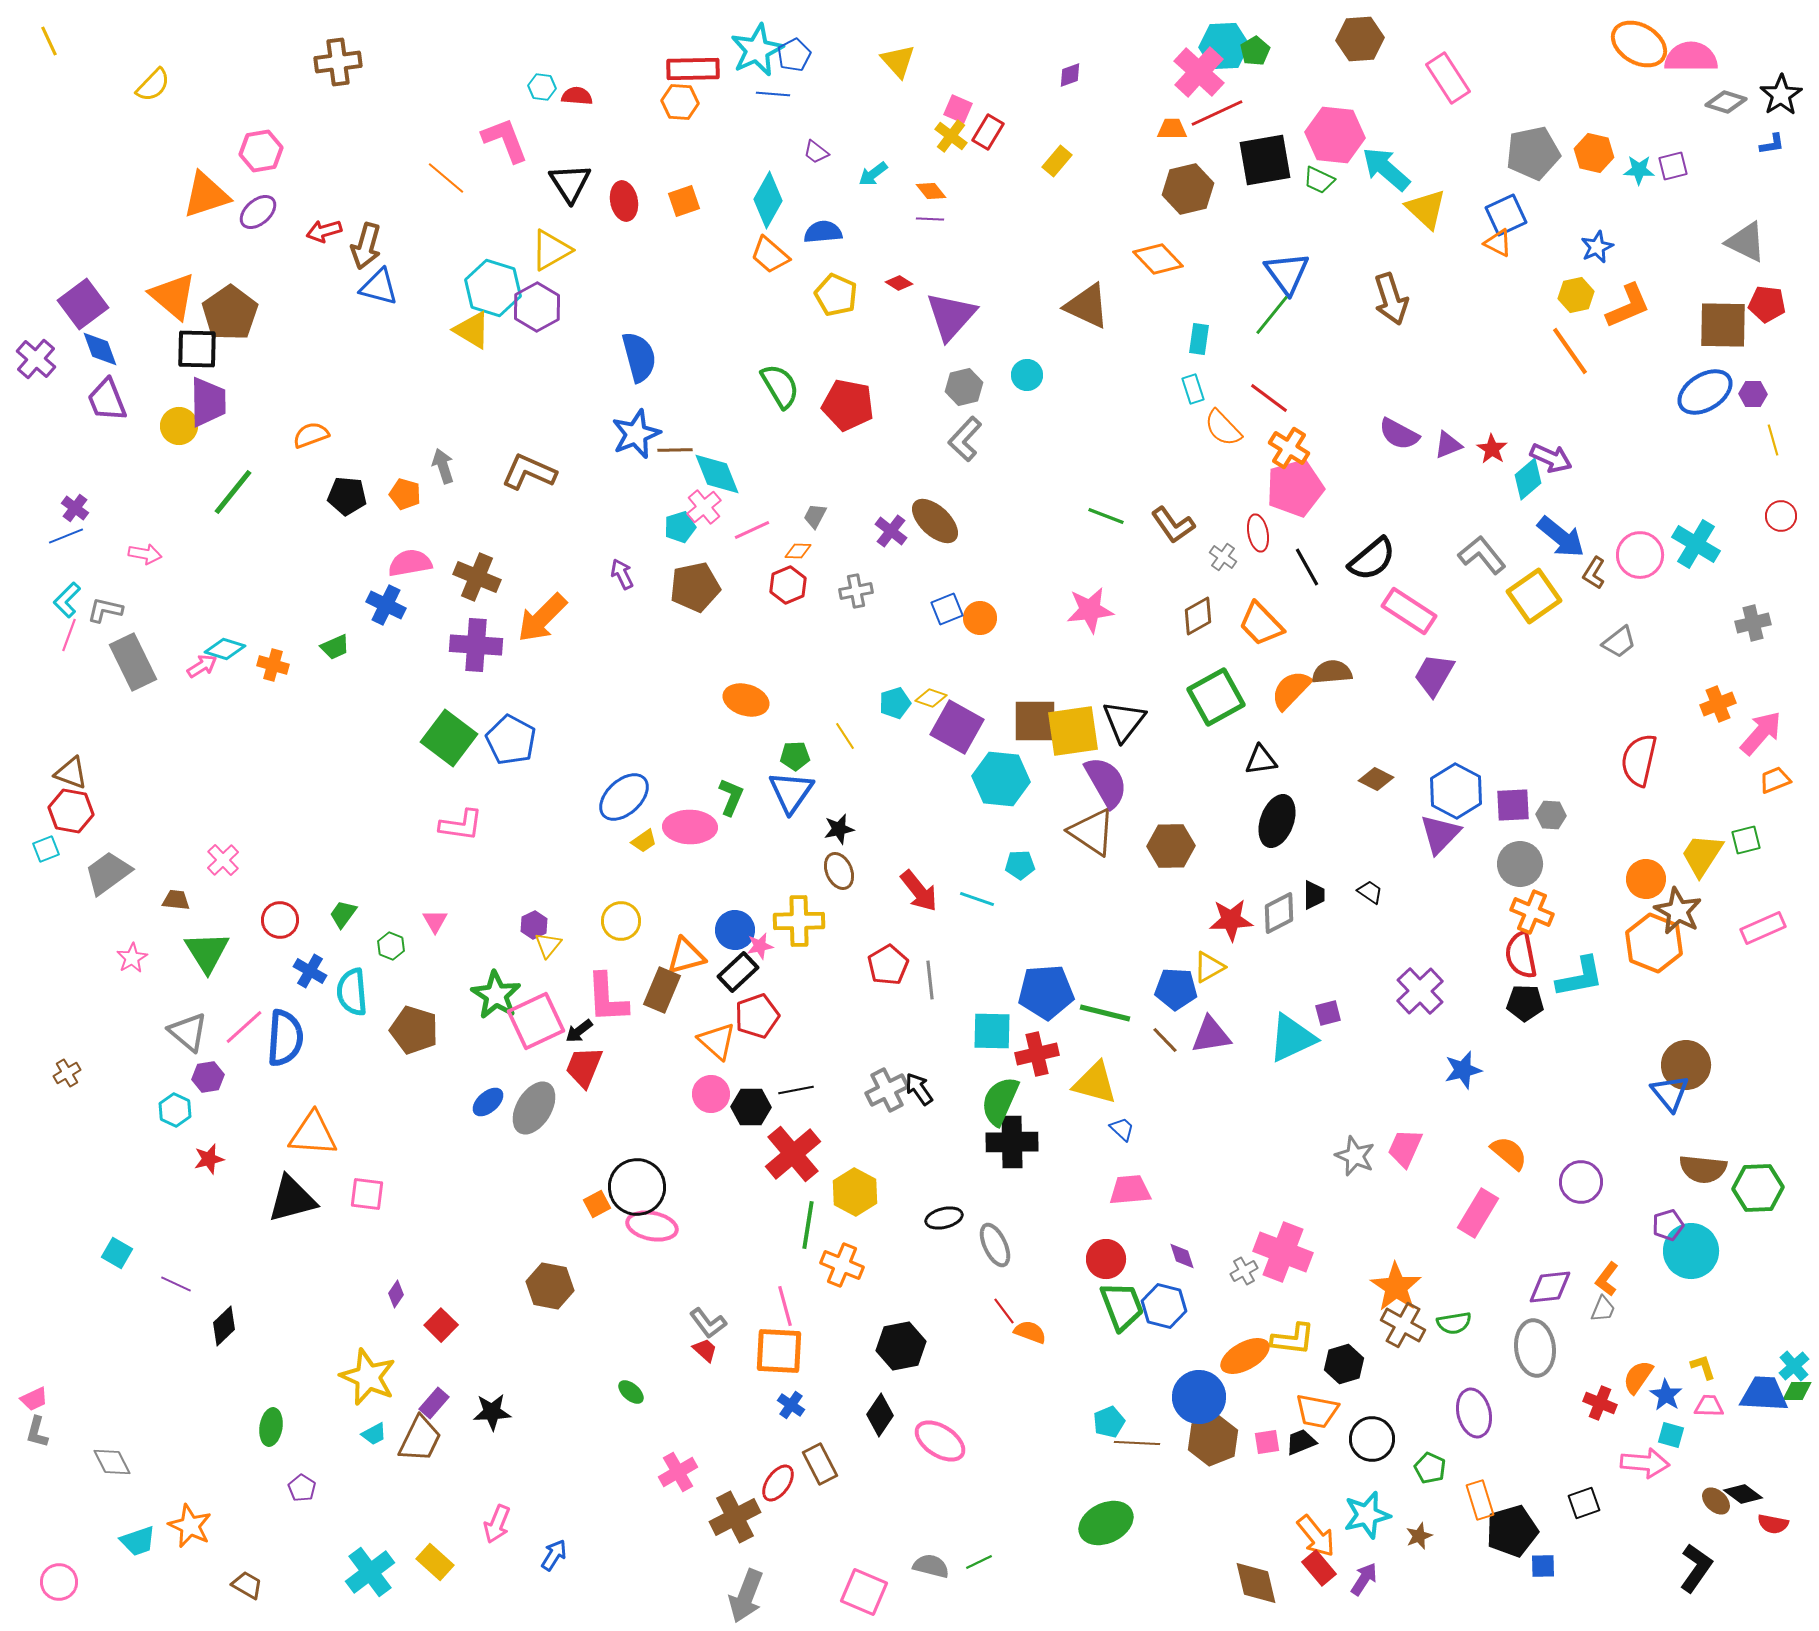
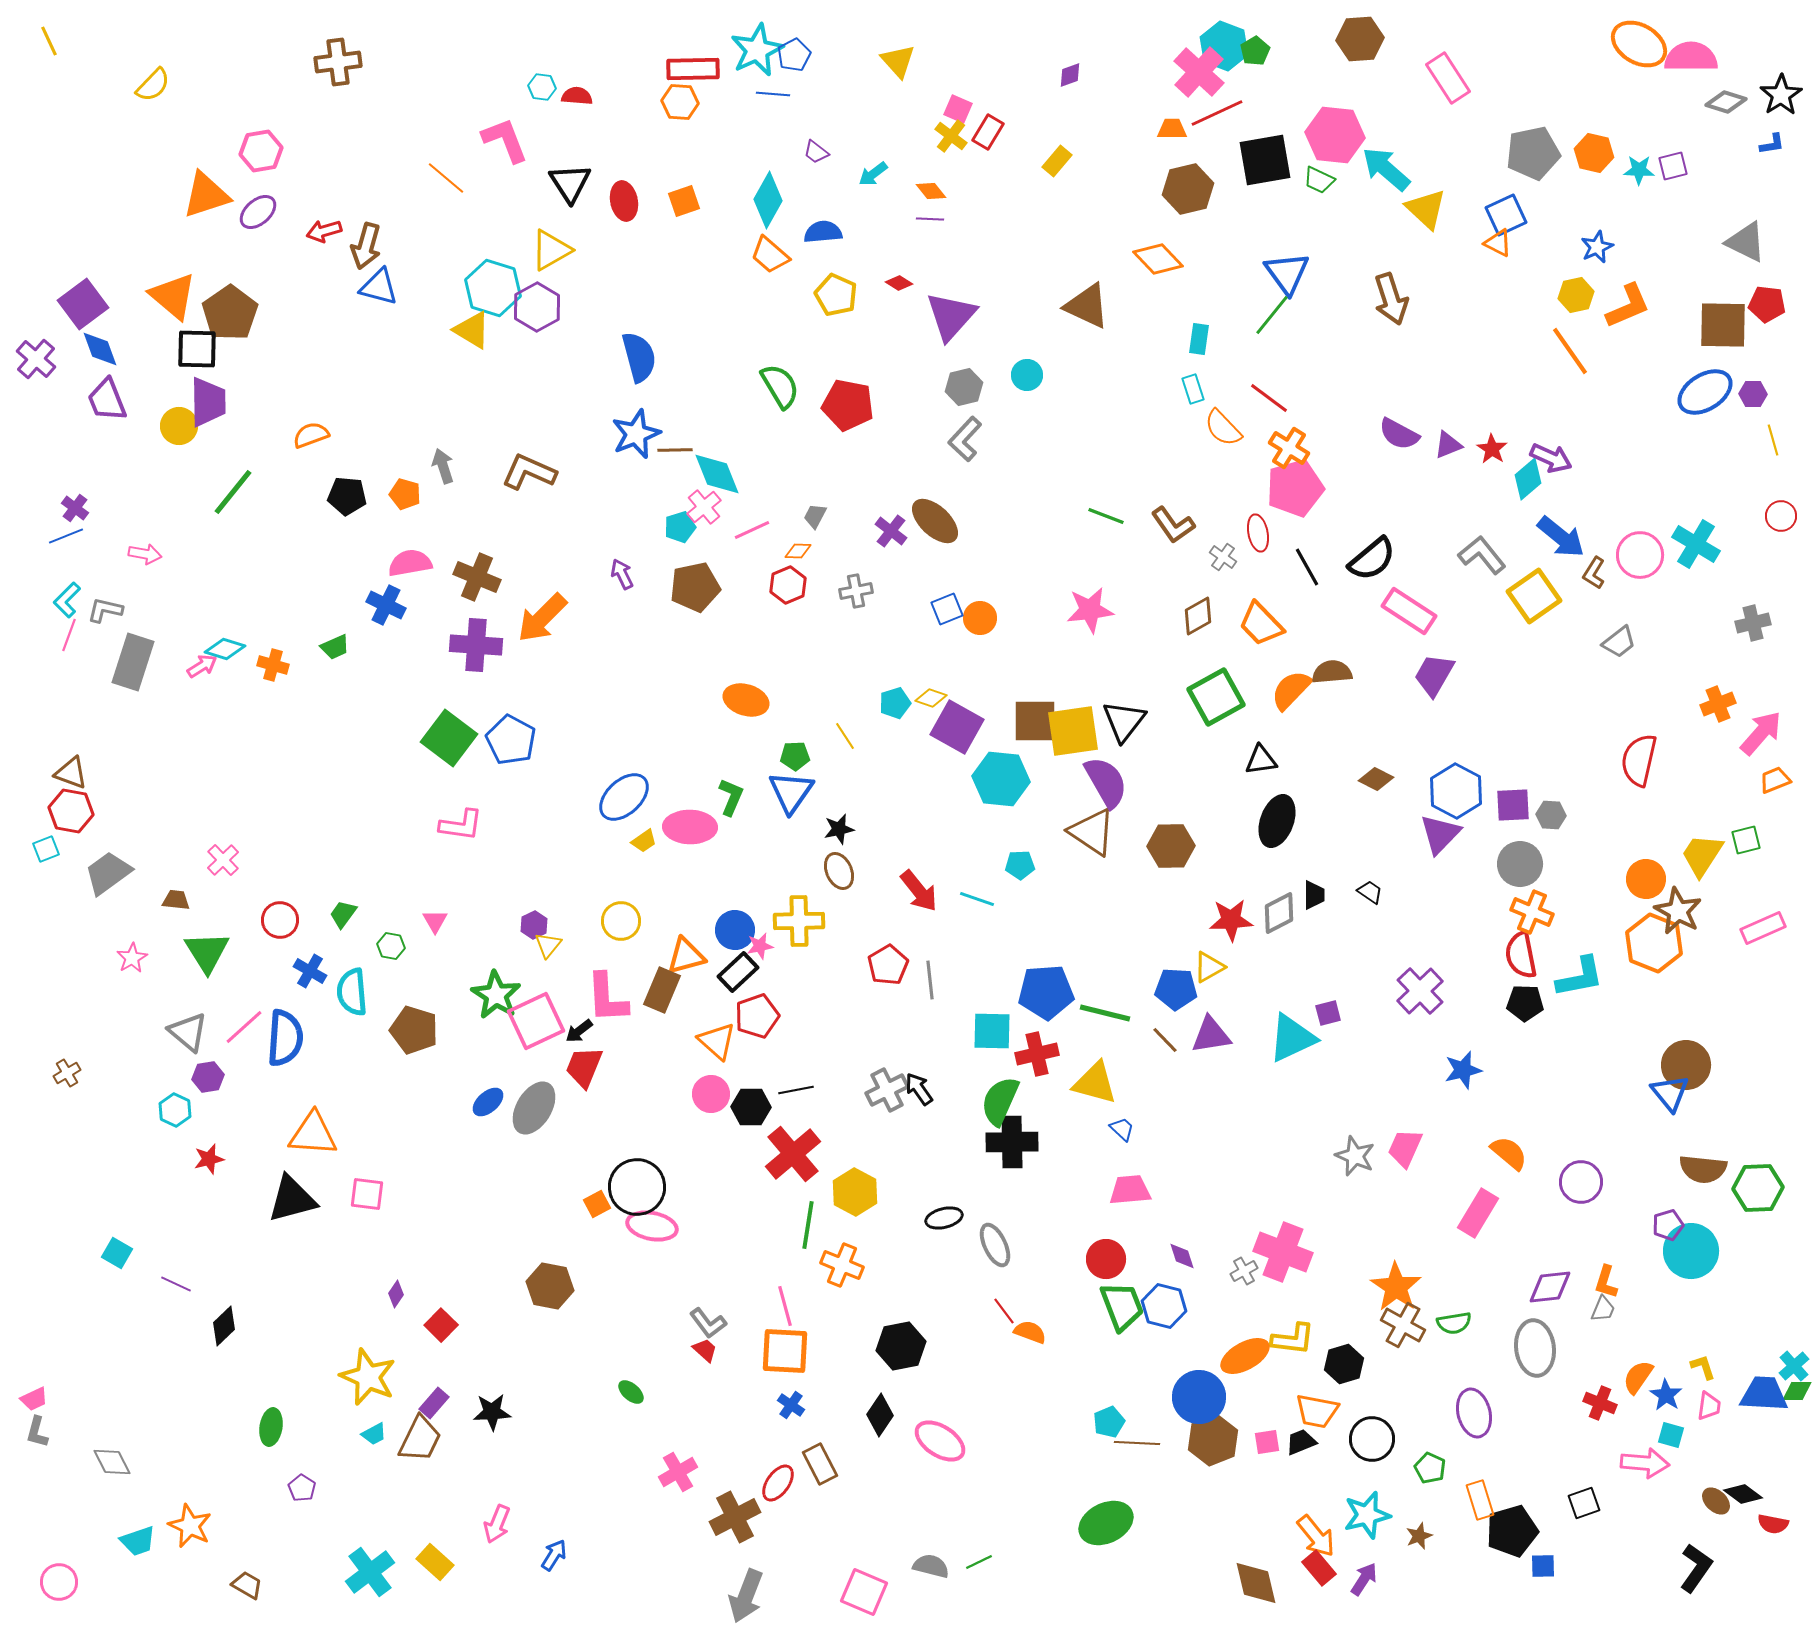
cyan hexagon at (1224, 46): rotated 24 degrees clockwise
gray rectangle at (133, 662): rotated 44 degrees clockwise
green hexagon at (391, 946): rotated 12 degrees counterclockwise
orange L-shape at (1607, 1279): moved 1 px left, 3 px down; rotated 20 degrees counterclockwise
orange square at (779, 1351): moved 6 px right
pink trapezoid at (1709, 1406): rotated 96 degrees clockwise
